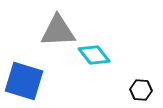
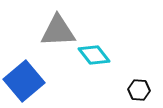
blue square: rotated 33 degrees clockwise
black hexagon: moved 2 px left
